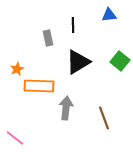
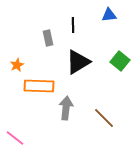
orange star: moved 4 px up
brown line: rotated 25 degrees counterclockwise
